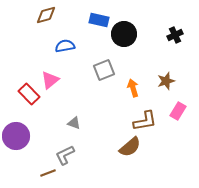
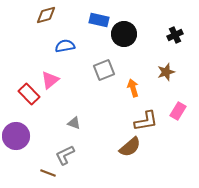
brown star: moved 9 px up
brown L-shape: moved 1 px right
brown line: rotated 42 degrees clockwise
